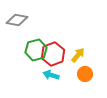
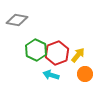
green hexagon: rotated 20 degrees counterclockwise
red hexagon: moved 4 px right, 1 px up
